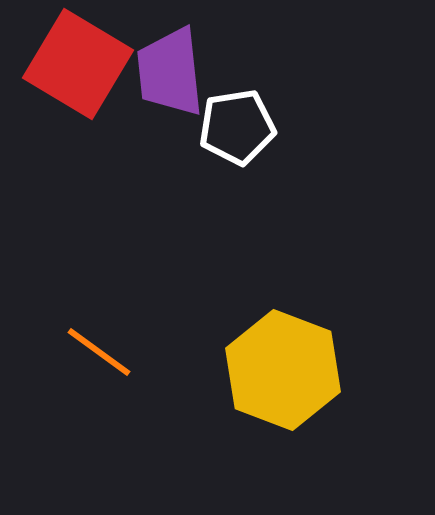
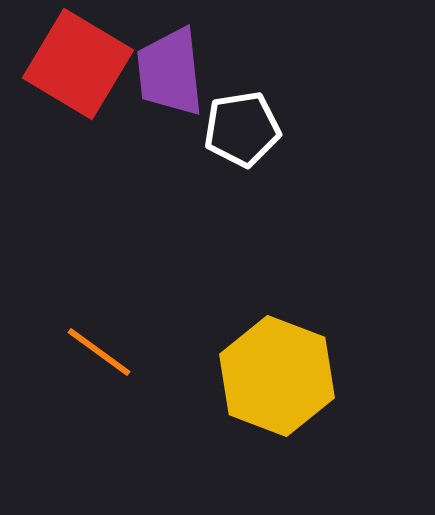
white pentagon: moved 5 px right, 2 px down
yellow hexagon: moved 6 px left, 6 px down
